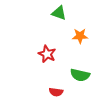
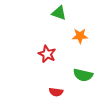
green semicircle: moved 3 px right
